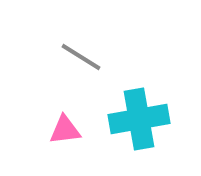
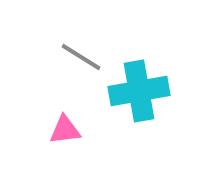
cyan cross: moved 28 px up
